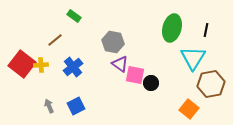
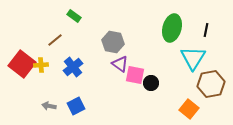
gray arrow: rotated 56 degrees counterclockwise
